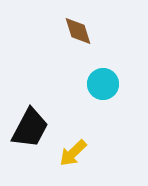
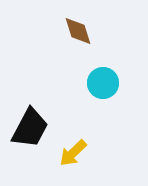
cyan circle: moved 1 px up
